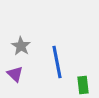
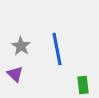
blue line: moved 13 px up
